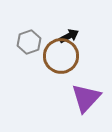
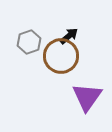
black arrow: rotated 12 degrees counterclockwise
purple triangle: moved 1 px right, 1 px up; rotated 8 degrees counterclockwise
